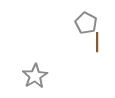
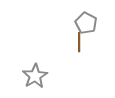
brown line: moved 18 px left
